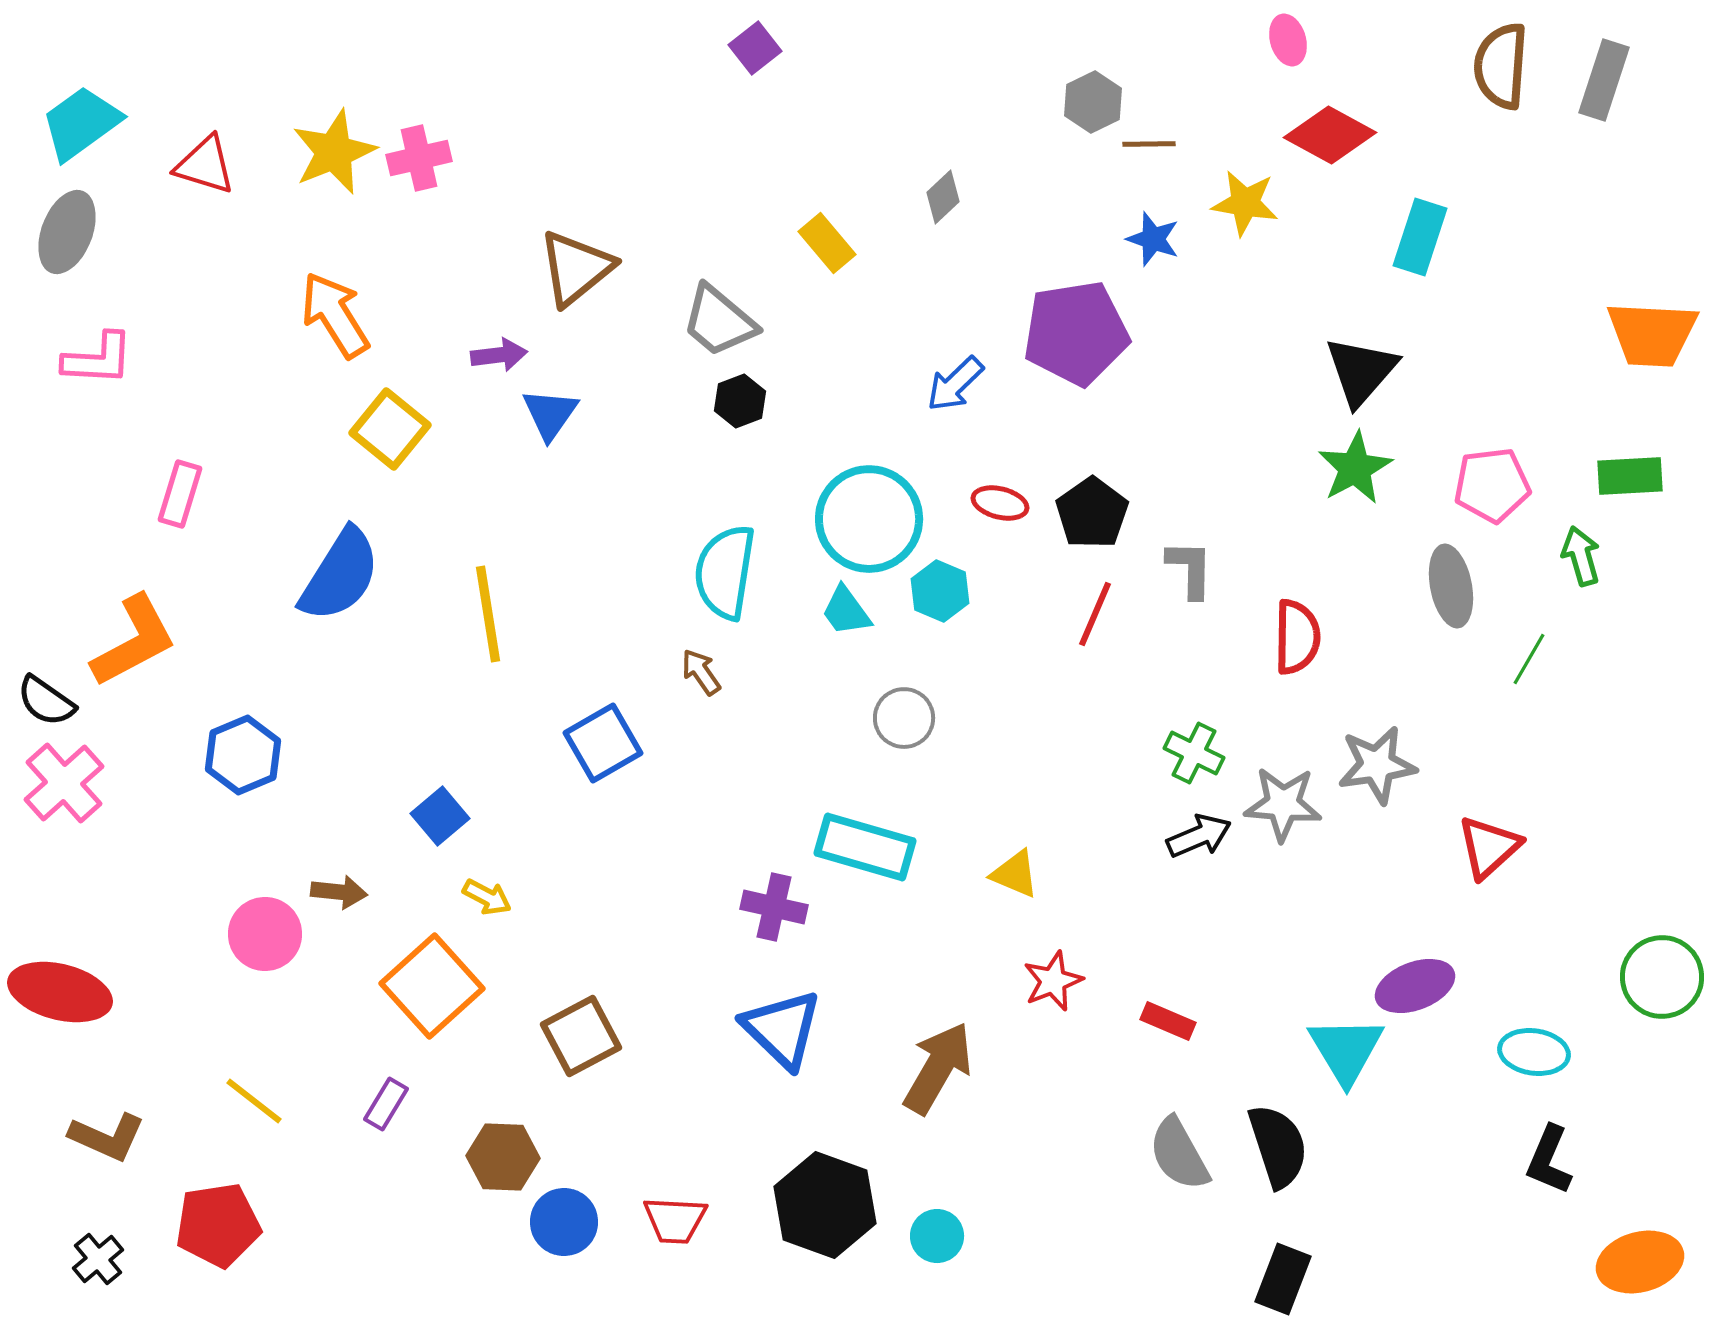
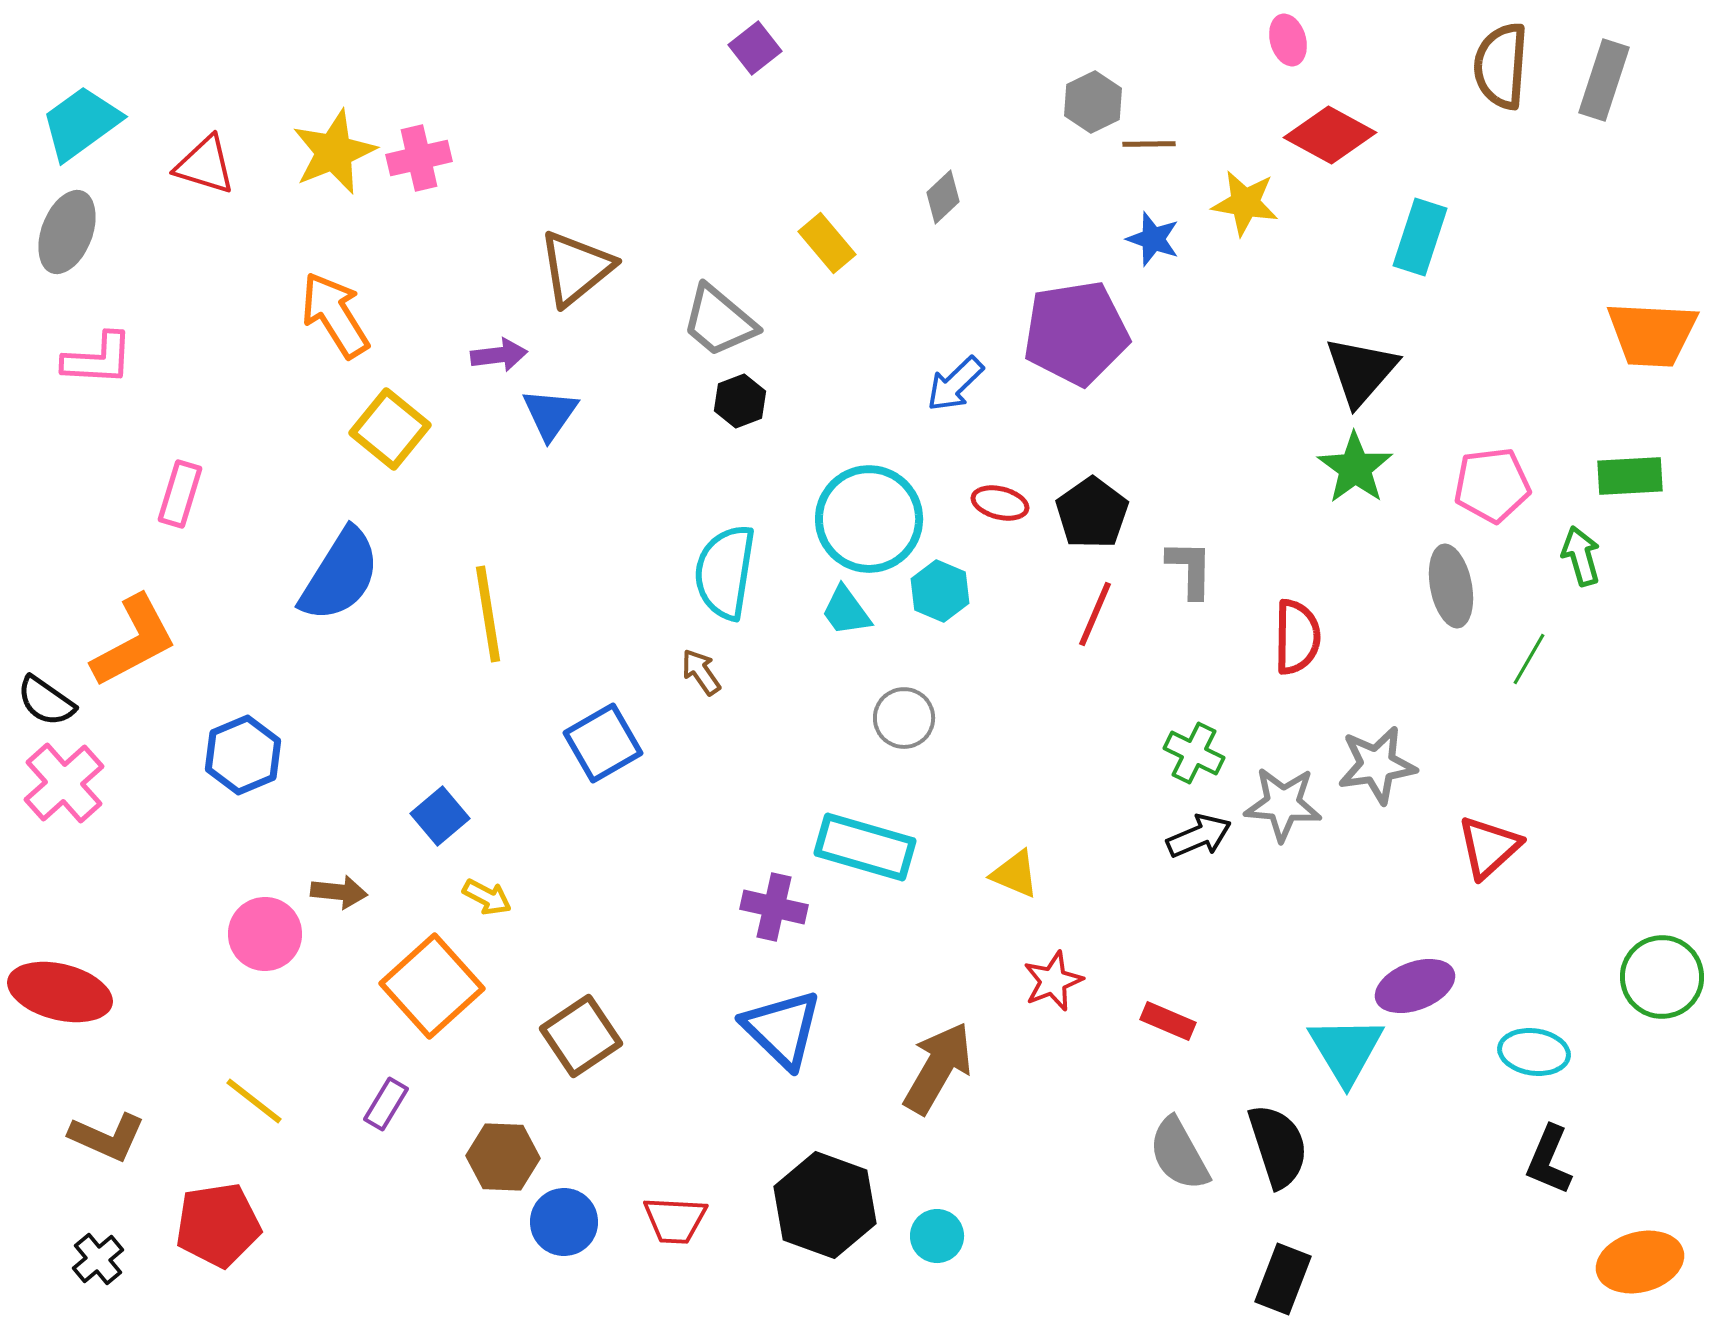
green star at (1355, 468): rotated 8 degrees counterclockwise
brown square at (581, 1036): rotated 6 degrees counterclockwise
